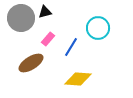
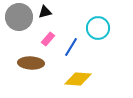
gray circle: moved 2 px left, 1 px up
brown ellipse: rotated 35 degrees clockwise
